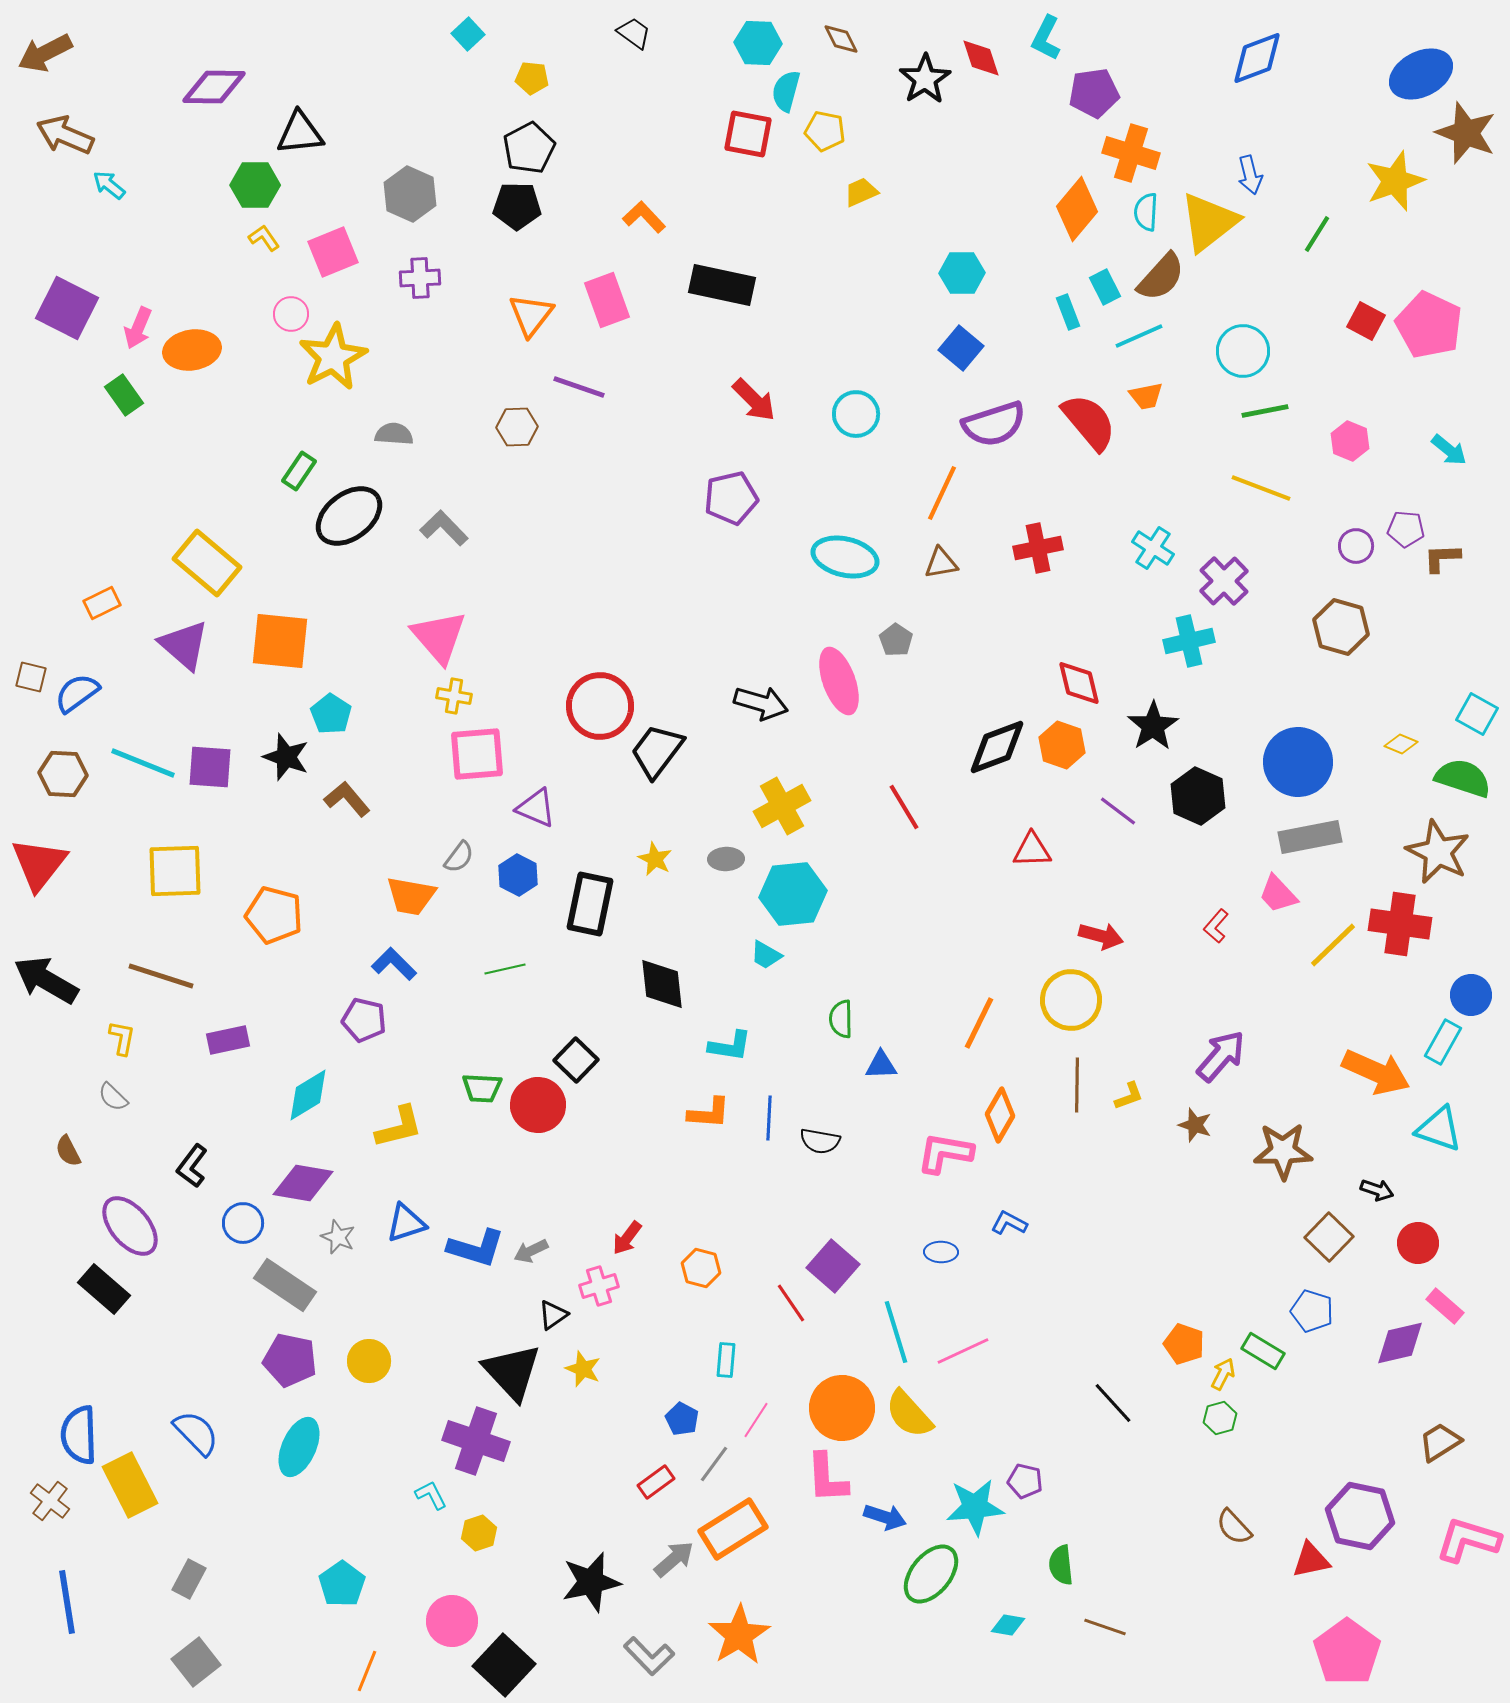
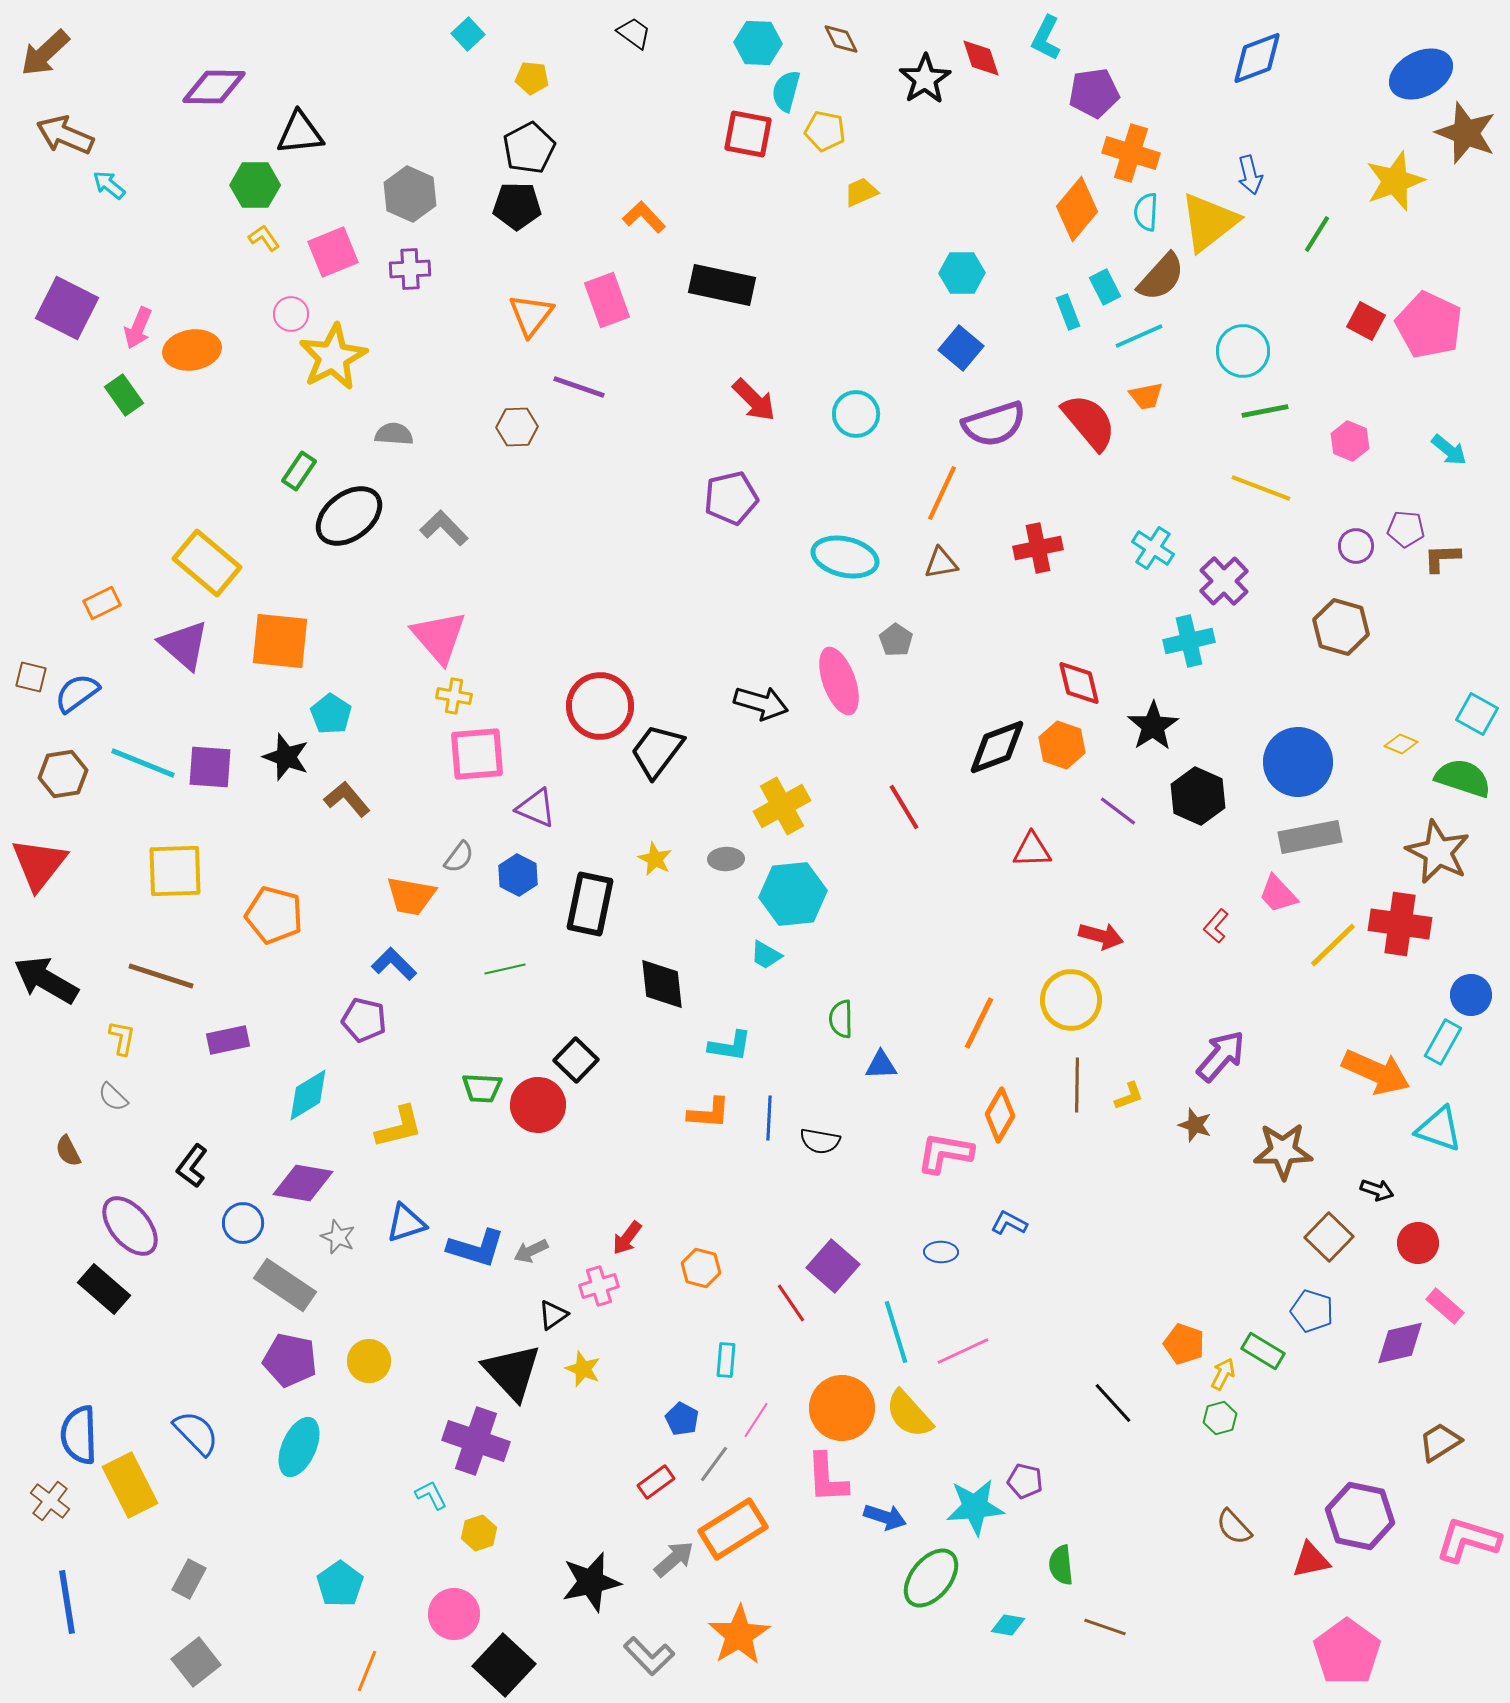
brown arrow at (45, 53): rotated 16 degrees counterclockwise
purple cross at (420, 278): moved 10 px left, 9 px up
brown hexagon at (63, 774): rotated 12 degrees counterclockwise
green ellipse at (931, 1574): moved 4 px down
cyan pentagon at (342, 1584): moved 2 px left
pink circle at (452, 1621): moved 2 px right, 7 px up
